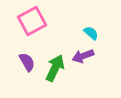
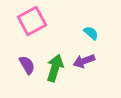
purple arrow: moved 1 px right, 5 px down
purple semicircle: moved 3 px down
green arrow: rotated 8 degrees counterclockwise
